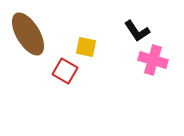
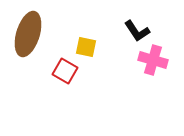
brown ellipse: rotated 48 degrees clockwise
